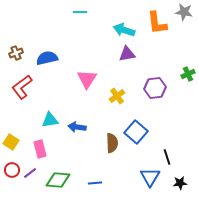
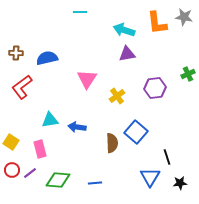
gray star: moved 5 px down
brown cross: rotated 24 degrees clockwise
